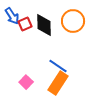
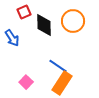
blue arrow: moved 22 px down
red square: moved 1 px left, 12 px up
orange rectangle: moved 4 px right
